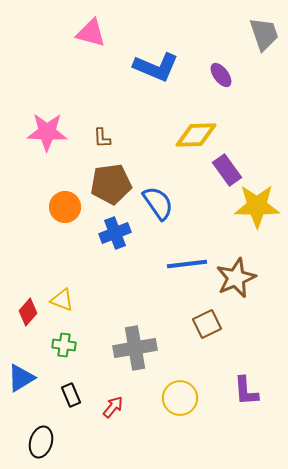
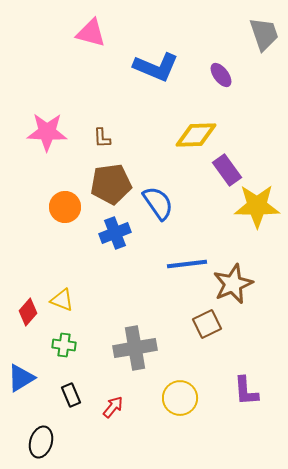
brown star: moved 3 px left, 6 px down
